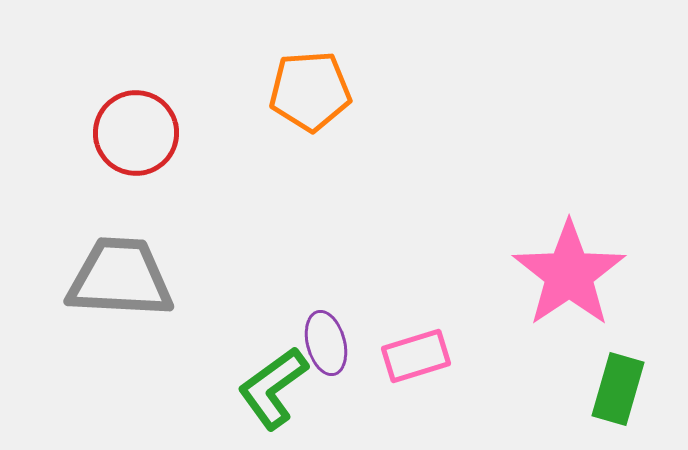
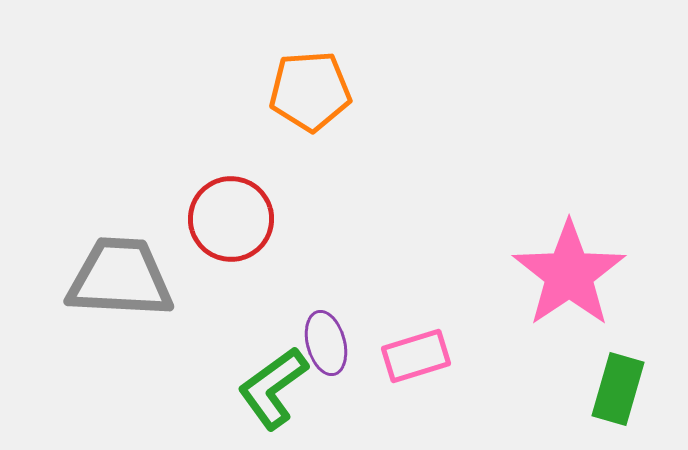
red circle: moved 95 px right, 86 px down
